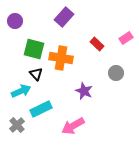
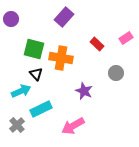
purple circle: moved 4 px left, 2 px up
